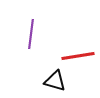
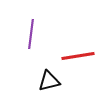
black triangle: moved 6 px left; rotated 30 degrees counterclockwise
